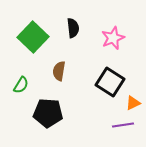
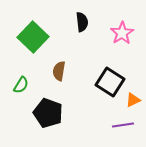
black semicircle: moved 9 px right, 6 px up
pink star: moved 9 px right, 5 px up; rotated 10 degrees counterclockwise
orange triangle: moved 3 px up
black pentagon: rotated 16 degrees clockwise
